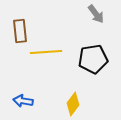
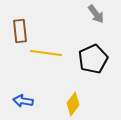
yellow line: moved 1 px down; rotated 12 degrees clockwise
black pentagon: rotated 16 degrees counterclockwise
